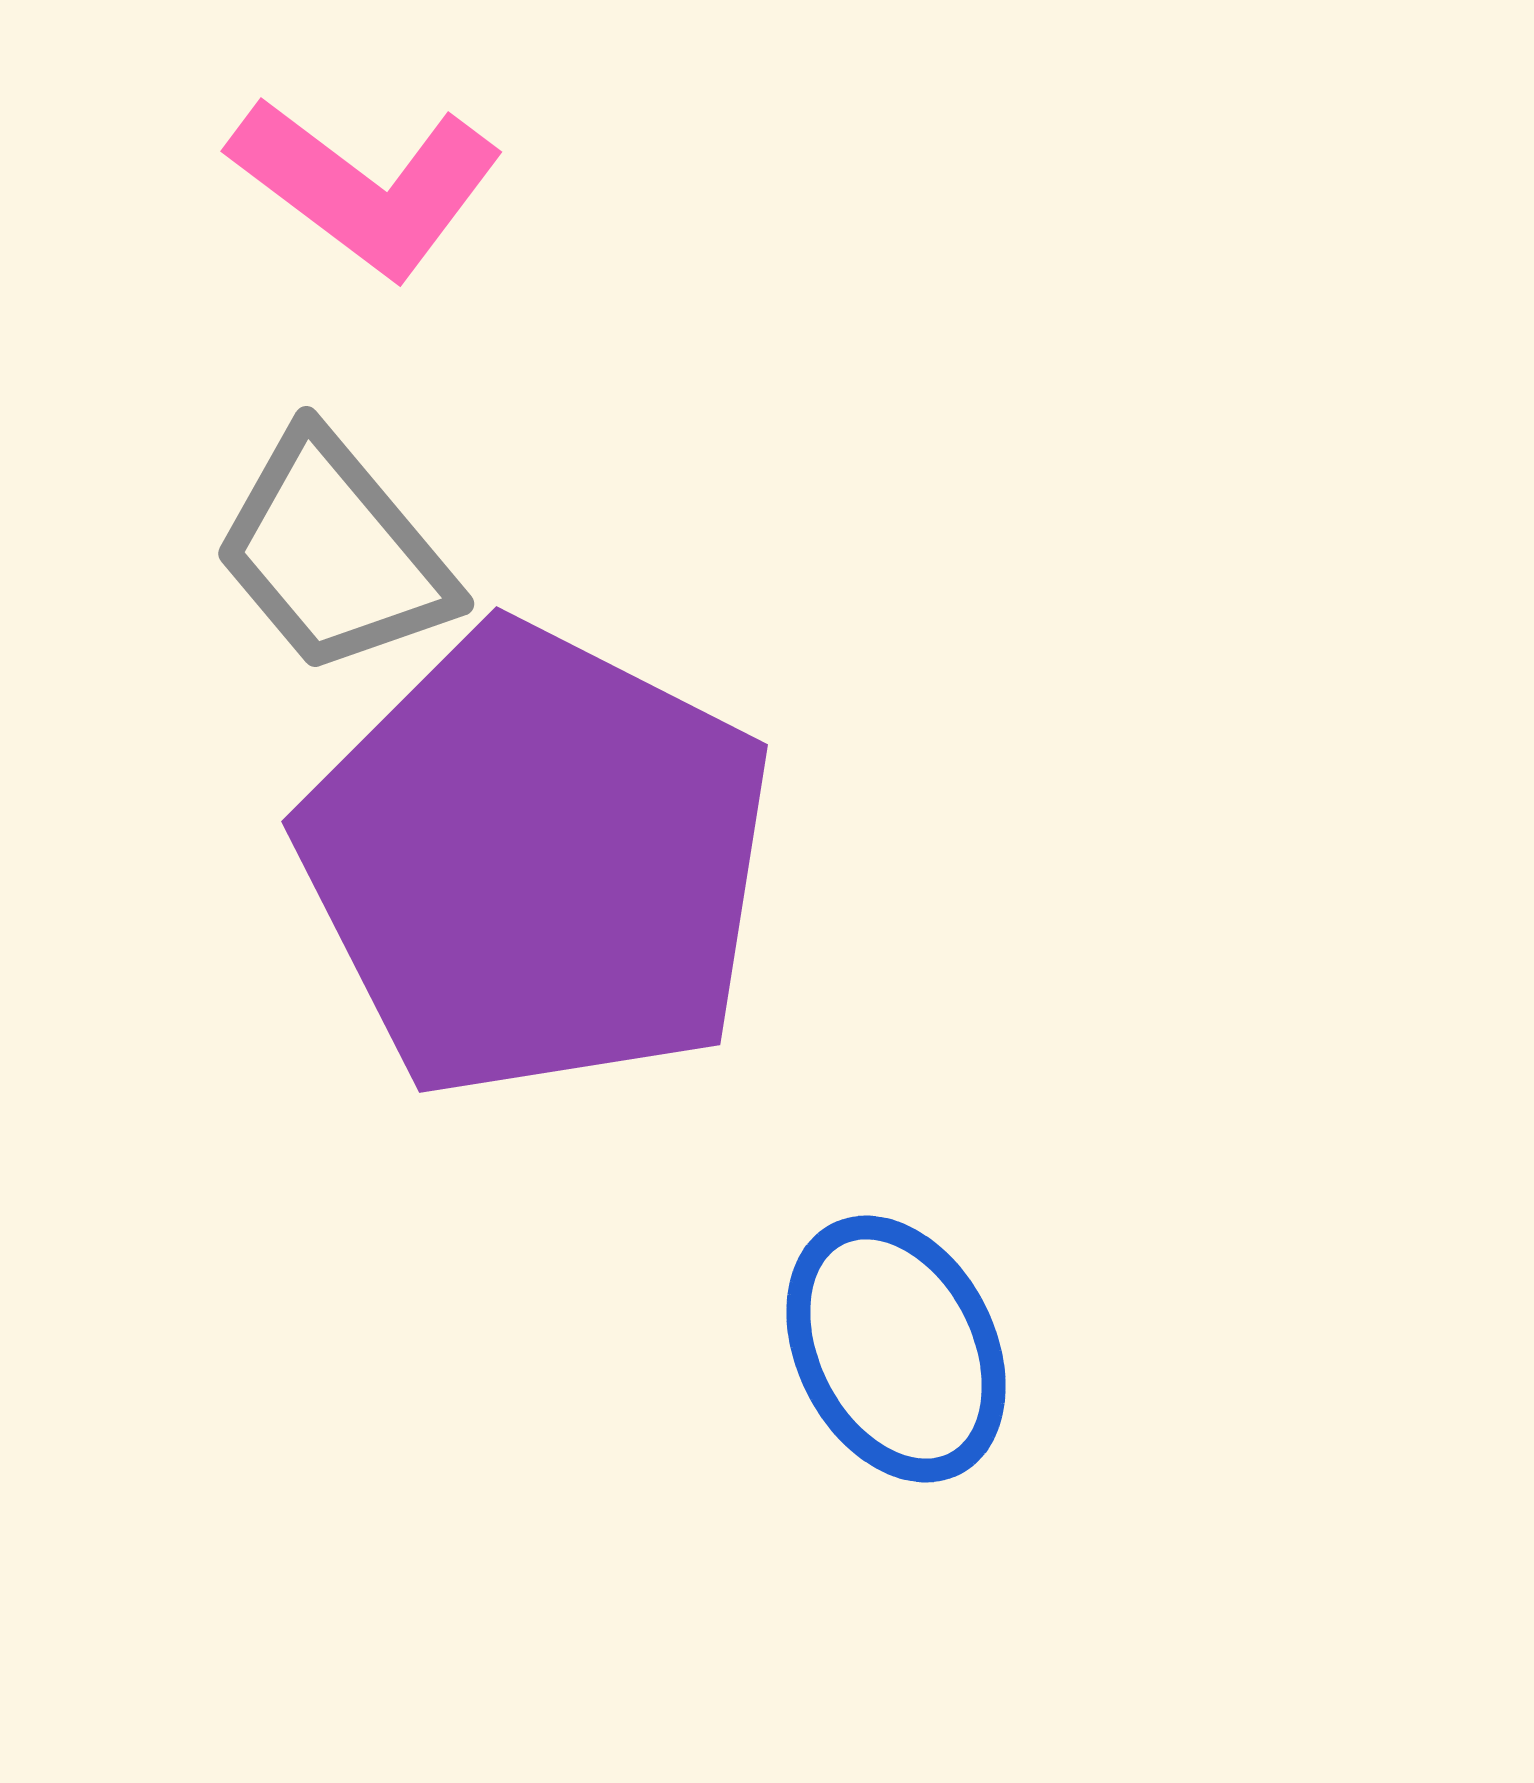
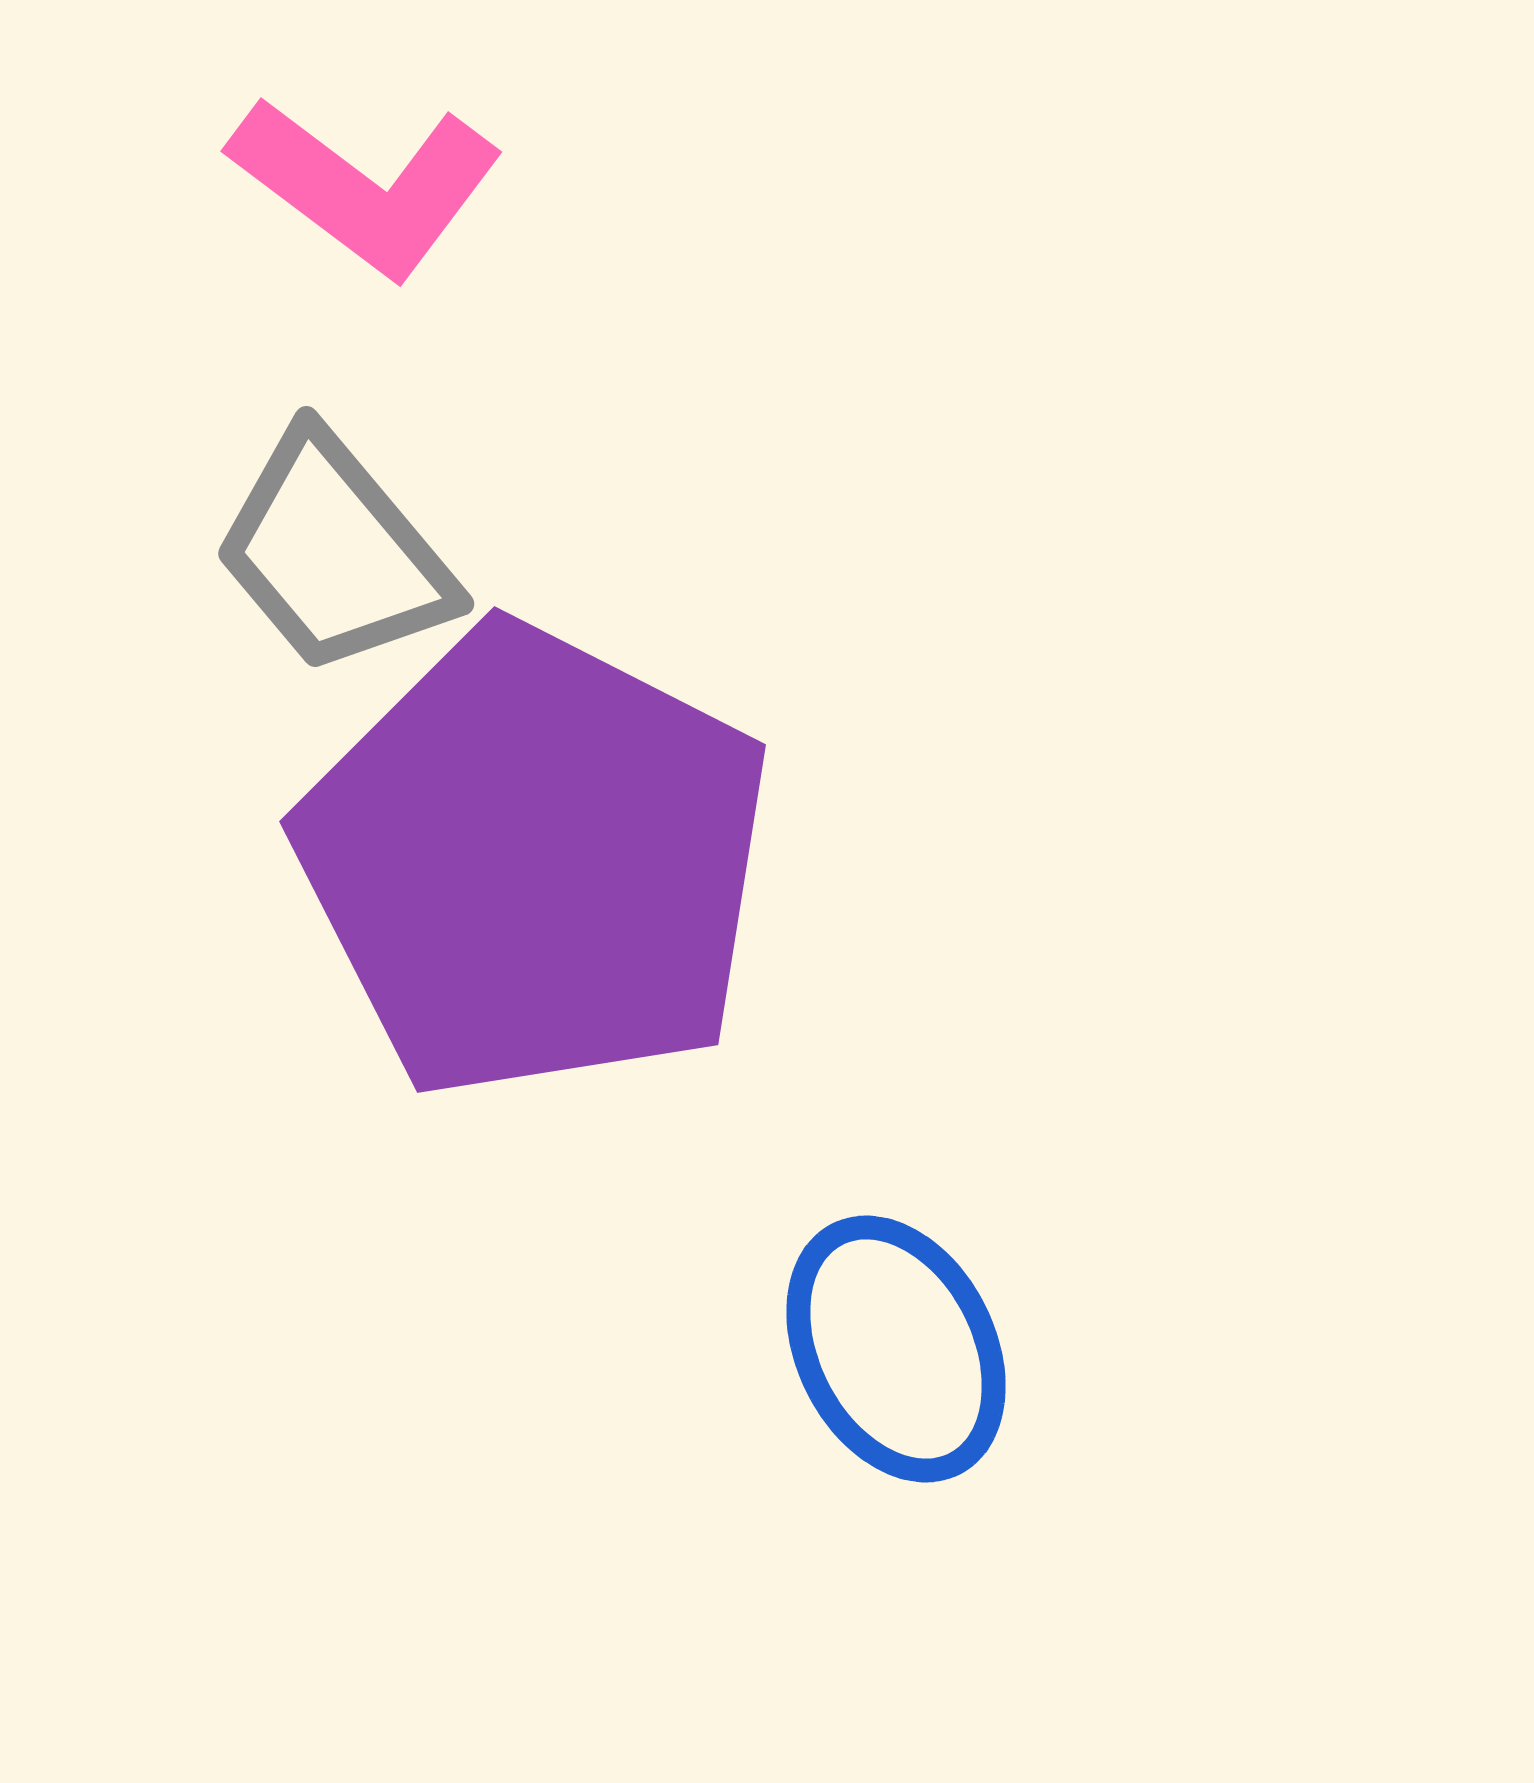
purple pentagon: moved 2 px left
